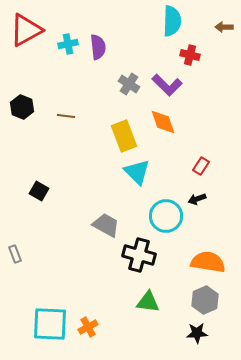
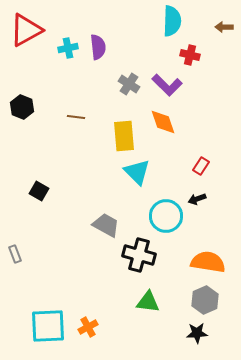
cyan cross: moved 4 px down
brown line: moved 10 px right, 1 px down
yellow rectangle: rotated 16 degrees clockwise
cyan square: moved 2 px left, 2 px down; rotated 6 degrees counterclockwise
